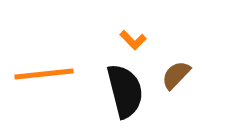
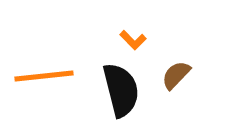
orange line: moved 2 px down
black semicircle: moved 4 px left, 1 px up
